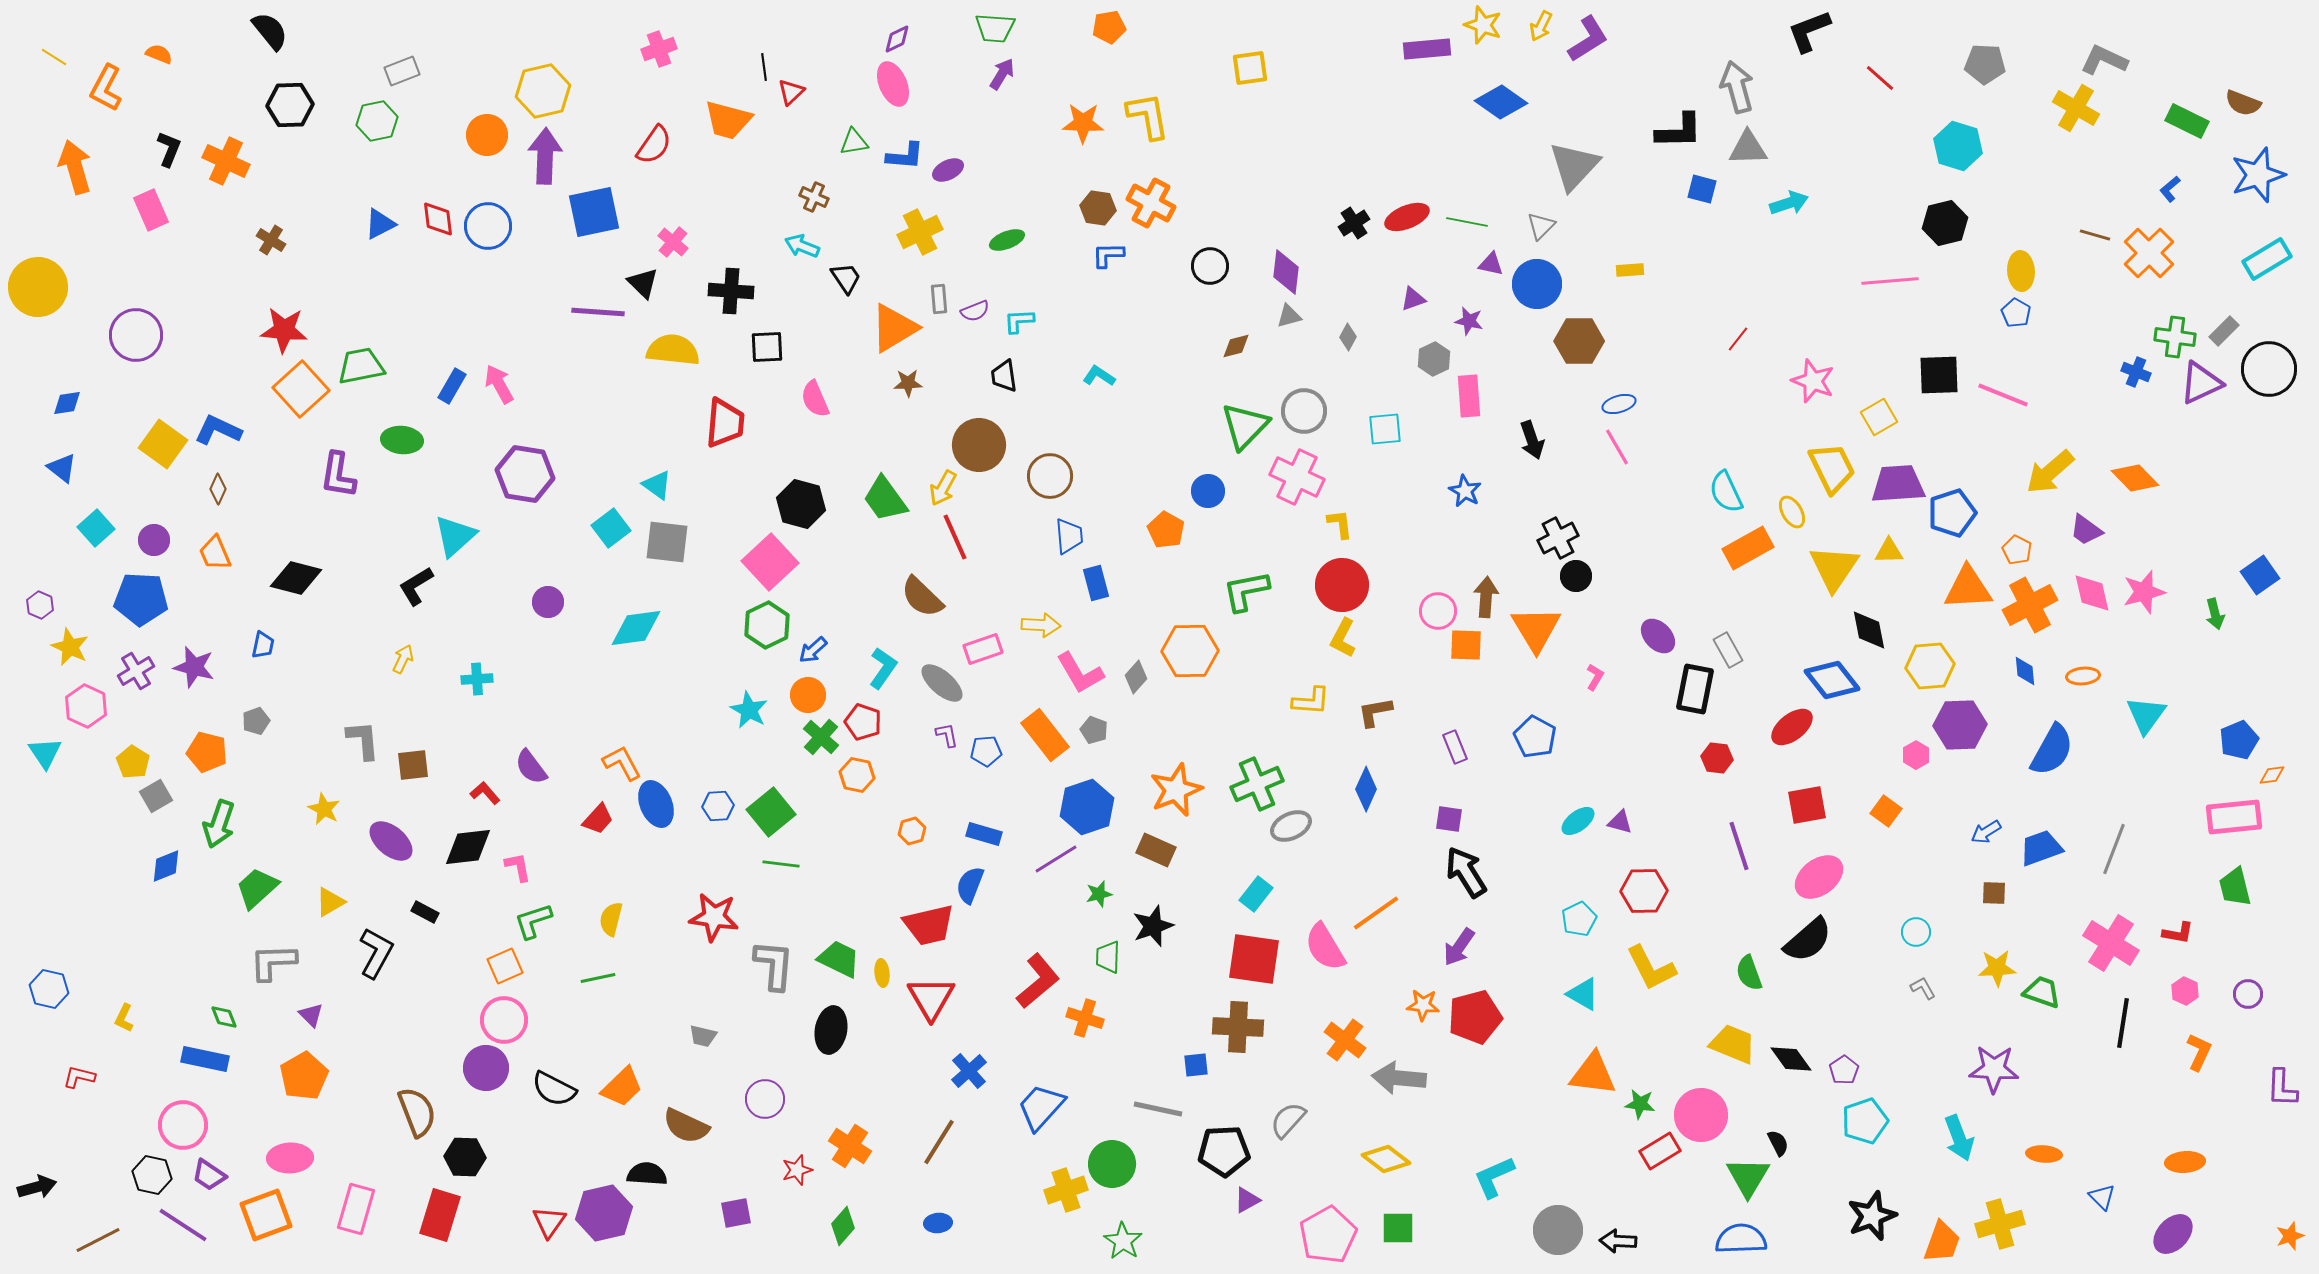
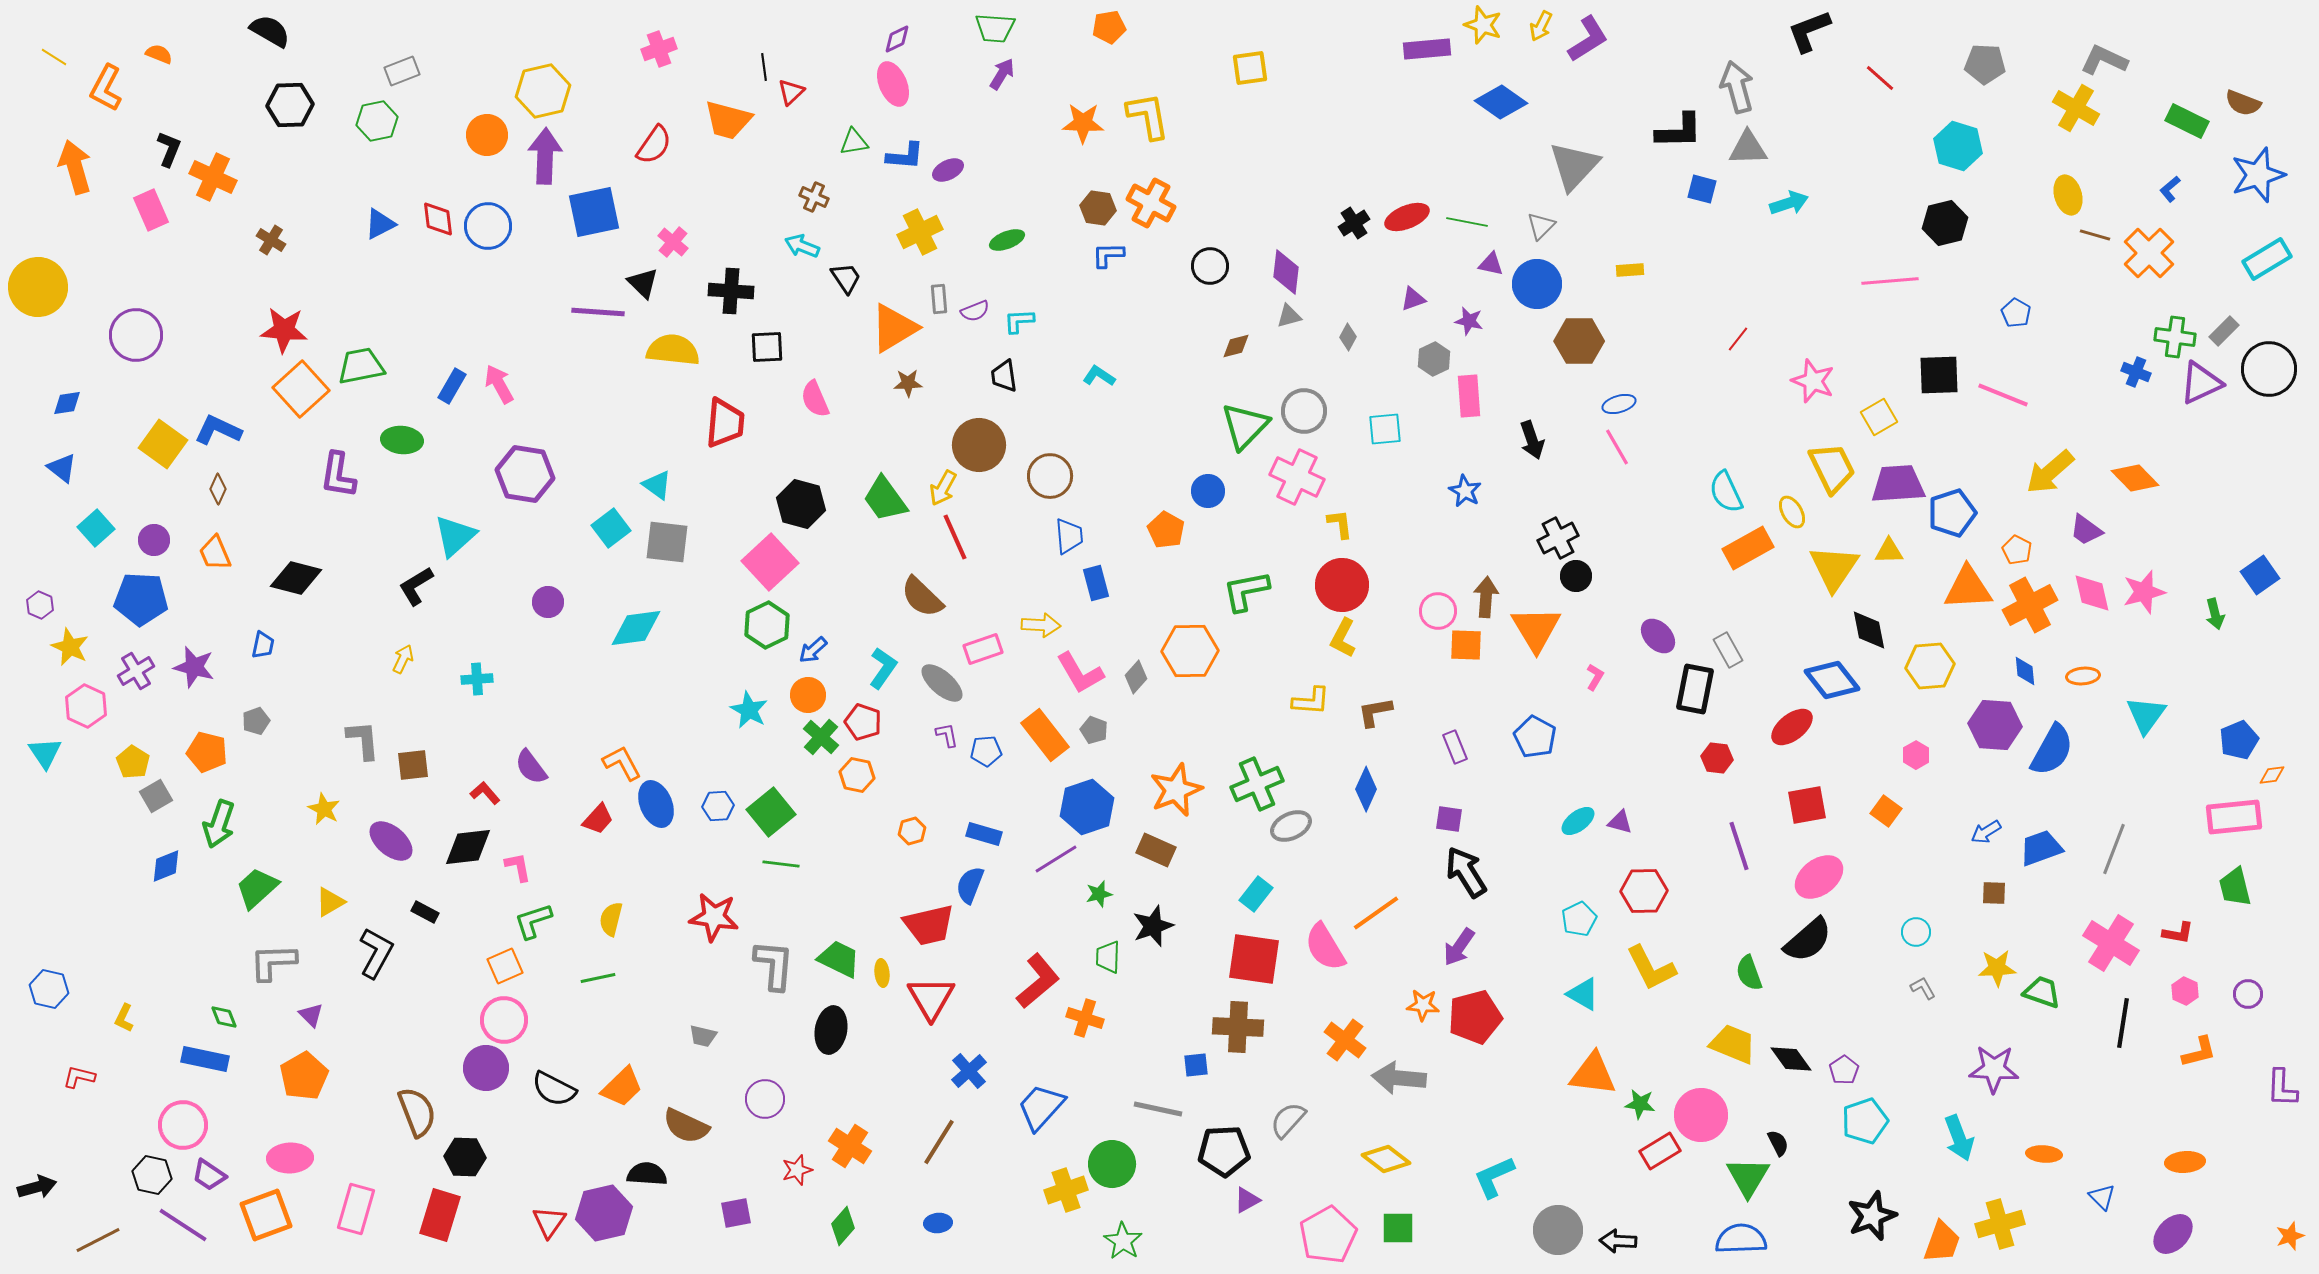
black semicircle at (270, 31): rotated 21 degrees counterclockwise
orange cross at (226, 161): moved 13 px left, 16 px down
yellow ellipse at (2021, 271): moved 47 px right, 76 px up; rotated 12 degrees counterclockwise
purple hexagon at (1960, 725): moved 35 px right; rotated 6 degrees clockwise
orange L-shape at (2199, 1052): rotated 51 degrees clockwise
